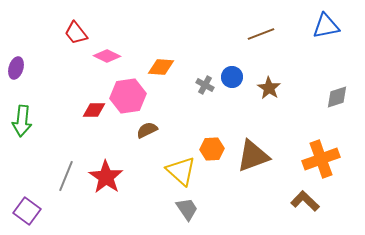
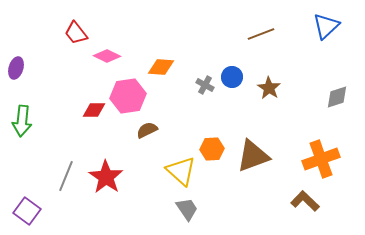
blue triangle: rotated 32 degrees counterclockwise
